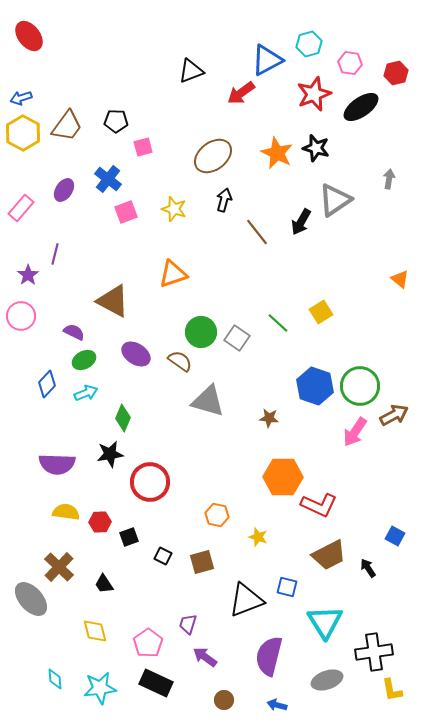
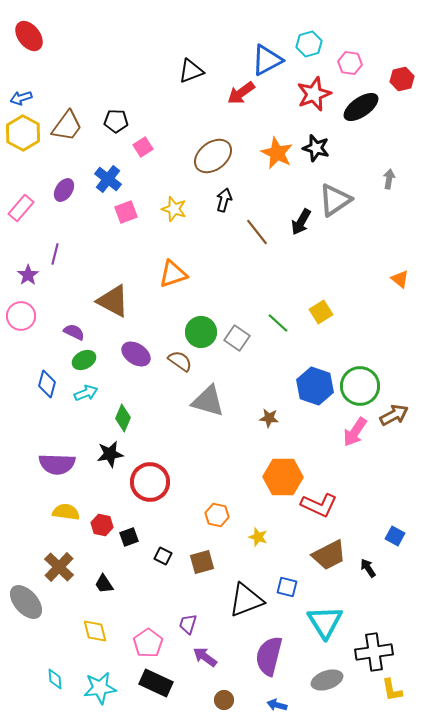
red hexagon at (396, 73): moved 6 px right, 6 px down
pink square at (143, 147): rotated 18 degrees counterclockwise
blue diamond at (47, 384): rotated 28 degrees counterclockwise
red hexagon at (100, 522): moved 2 px right, 3 px down; rotated 15 degrees clockwise
gray ellipse at (31, 599): moved 5 px left, 3 px down
